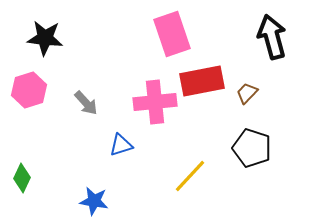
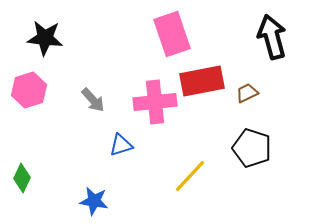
brown trapezoid: rotated 20 degrees clockwise
gray arrow: moved 7 px right, 3 px up
